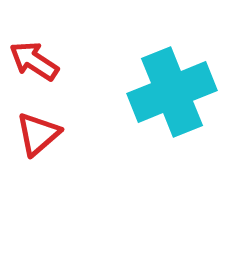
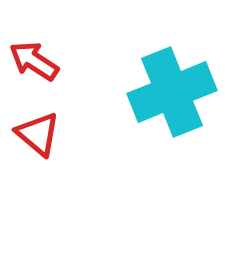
red triangle: rotated 39 degrees counterclockwise
